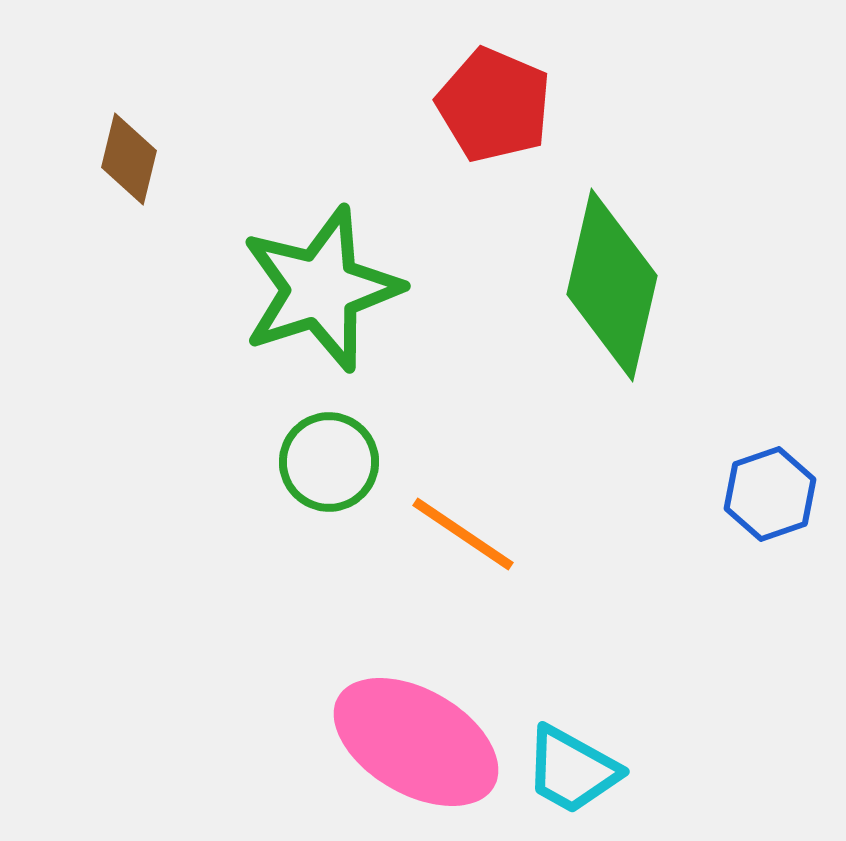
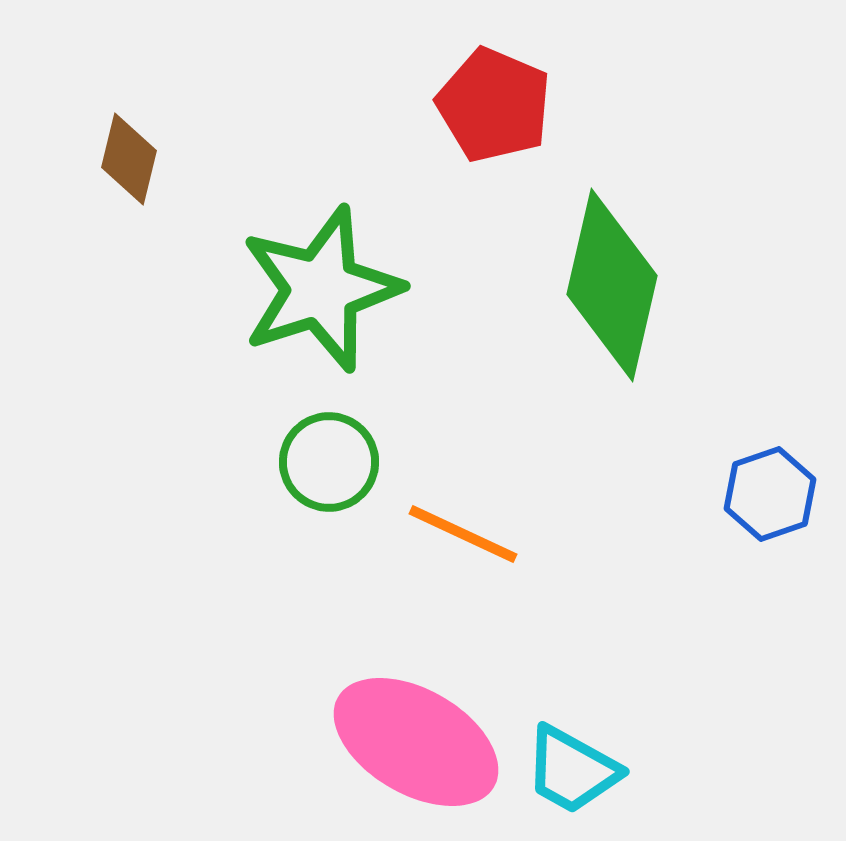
orange line: rotated 9 degrees counterclockwise
